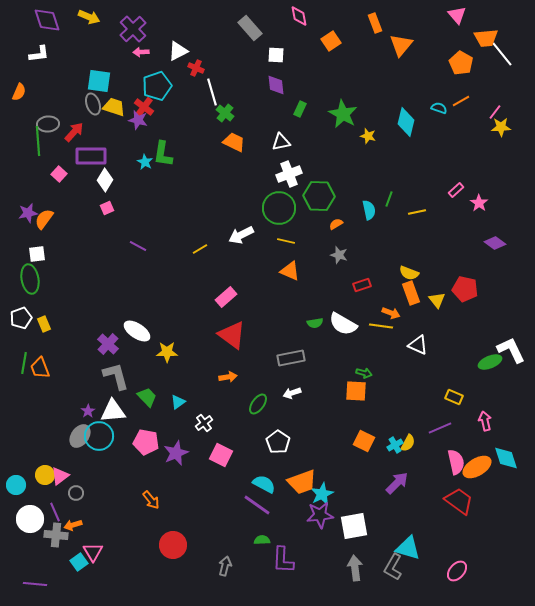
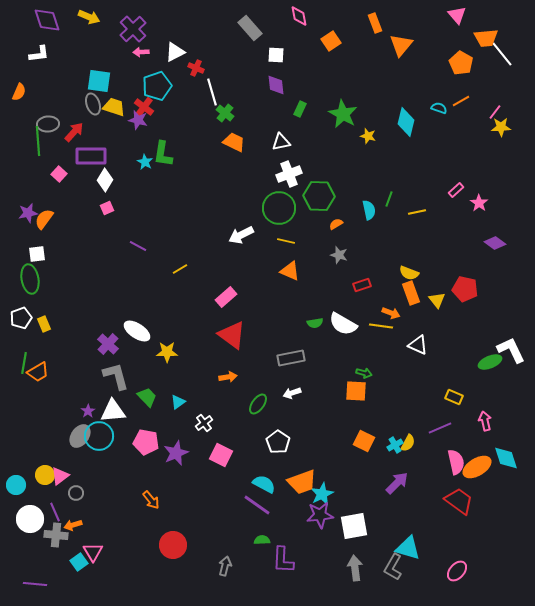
white triangle at (178, 51): moved 3 px left, 1 px down
yellow line at (200, 249): moved 20 px left, 20 px down
orange trapezoid at (40, 368): moved 2 px left, 4 px down; rotated 100 degrees counterclockwise
